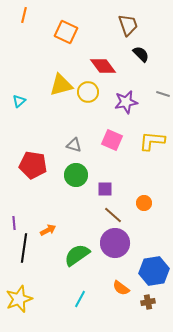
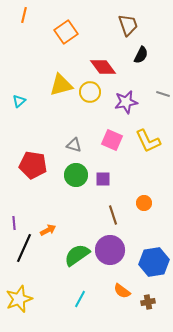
orange square: rotated 30 degrees clockwise
black semicircle: moved 1 px down; rotated 72 degrees clockwise
red diamond: moved 1 px down
yellow circle: moved 2 px right
yellow L-shape: moved 4 px left; rotated 120 degrees counterclockwise
purple square: moved 2 px left, 10 px up
brown line: rotated 30 degrees clockwise
purple circle: moved 5 px left, 7 px down
black line: rotated 16 degrees clockwise
blue hexagon: moved 9 px up
orange semicircle: moved 1 px right, 3 px down
